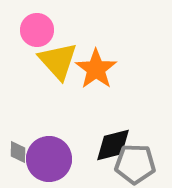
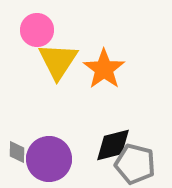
yellow triangle: rotated 15 degrees clockwise
orange star: moved 8 px right
gray diamond: moved 1 px left
gray pentagon: rotated 12 degrees clockwise
